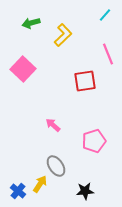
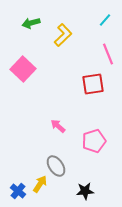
cyan line: moved 5 px down
red square: moved 8 px right, 3 px down
pink arrow: moved 5 px right, 1 px down
